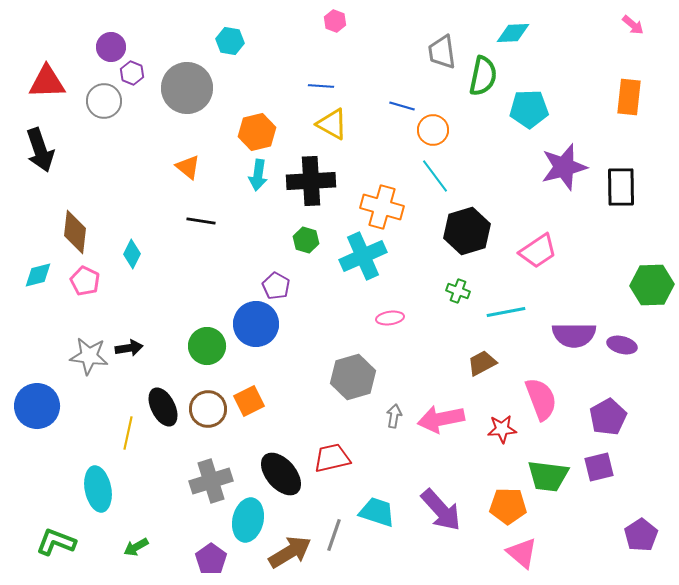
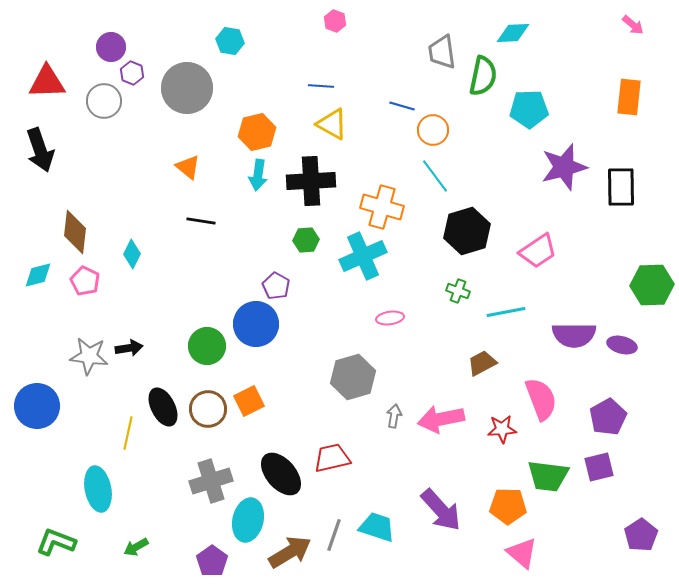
green hexagon at (306, 240): rotated 20 degrees counterclockwise
cyan trapezoid at (377, 512): moved 15 px down
purple pentagon at (211, 559): moved 1 px right, 2 px down
